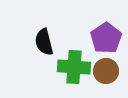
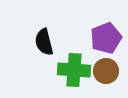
purple pentagon: rotated 12 degrees clockwise
green cross: moved 3 px down
